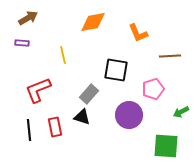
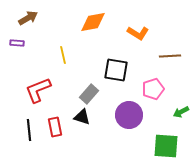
orange L-shape: rotated 35 degrees counterclockwise
purple rectangle: moved 5 px left
